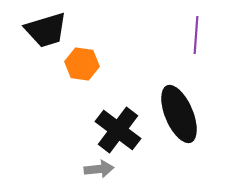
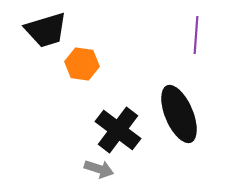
gray arrow: rotated 24 degrees clockwise
